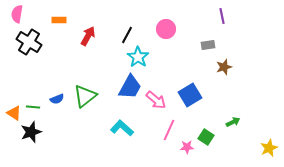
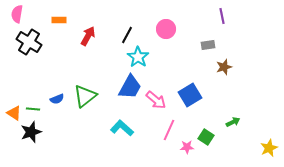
green line: moved 2 px down
